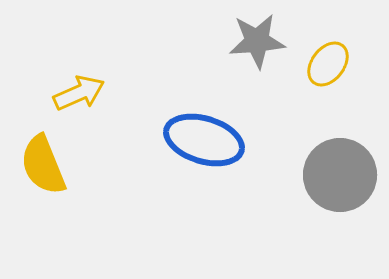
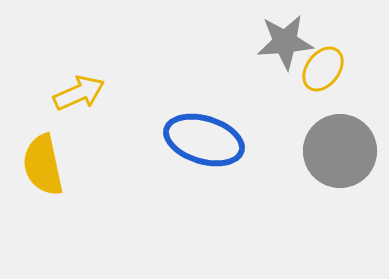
gray star: moved 28 px right, 1 px down
yellow ellipse: moved 5 px left, 5 px down
yellow semicircle: rotated 10 degrees clockwise
gray circle: moved 24 px up
